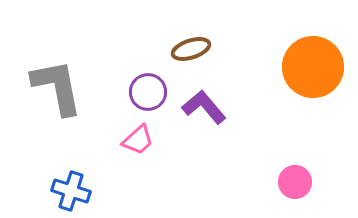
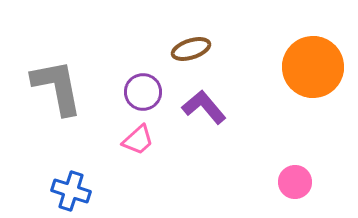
purple circle: moved 5 px left
